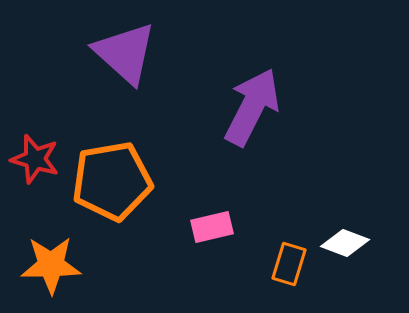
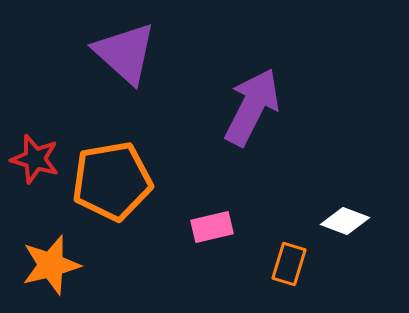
white diamond: moved 22 px up
orange star: rotated 14 degrees counterclockwise
